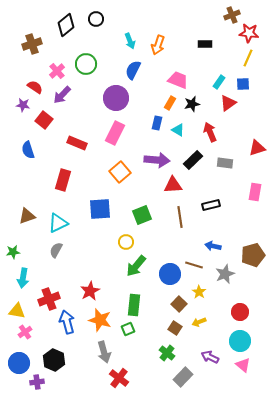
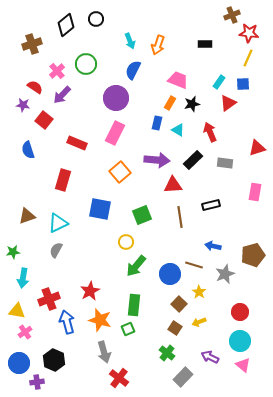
blue square at (100, 209): rotated 15 degrees clockwise
